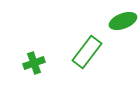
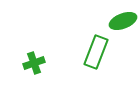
green rectangle: moved 9 px right; rotated 16 degrees counterclockwise
